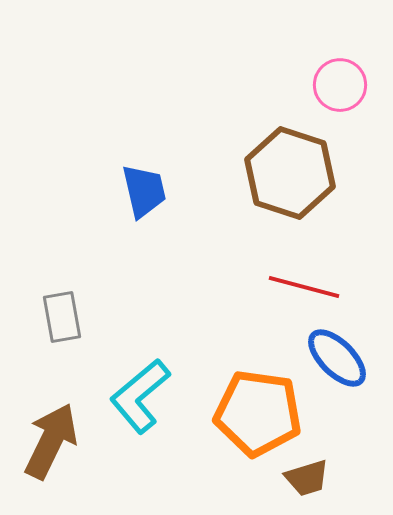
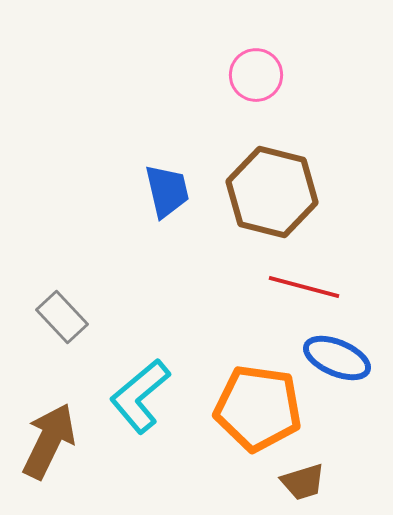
pink circle: moved 84 px left, 10 px up
brown hexagon: moved 18 px left, 19 px down; rotated 4 degrees counterclockwise
blue trapezoid: moved 23 px right
gray rectangle: rotated 33 degrees counterclockwise
blue ellipse: rotated 22 degrees counterclockwise
orange pentagon: moved 5 px up
brown arrow: moved 2 px left
brown trapezoid: moved 4 px left, 4 px down
